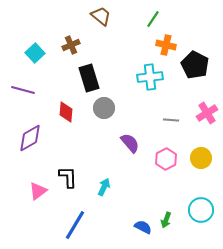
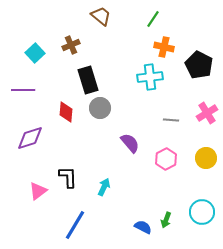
orange cross: moved 2 px left, 2 px down
black pentagon: moved 4 px right
black rectangle: moved 1 px left, 2 px down
purple line: rotated 15 degrees counterclockwise
gray circle: moved 4 px left
purple diamond: rotated 12 degrees clockwise
yellow circle: moved 5 px right
cyan circle: moved 1 px right, 2 px down
